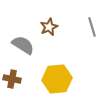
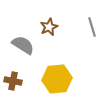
brown cross: moved 1 px right, 2 px down
